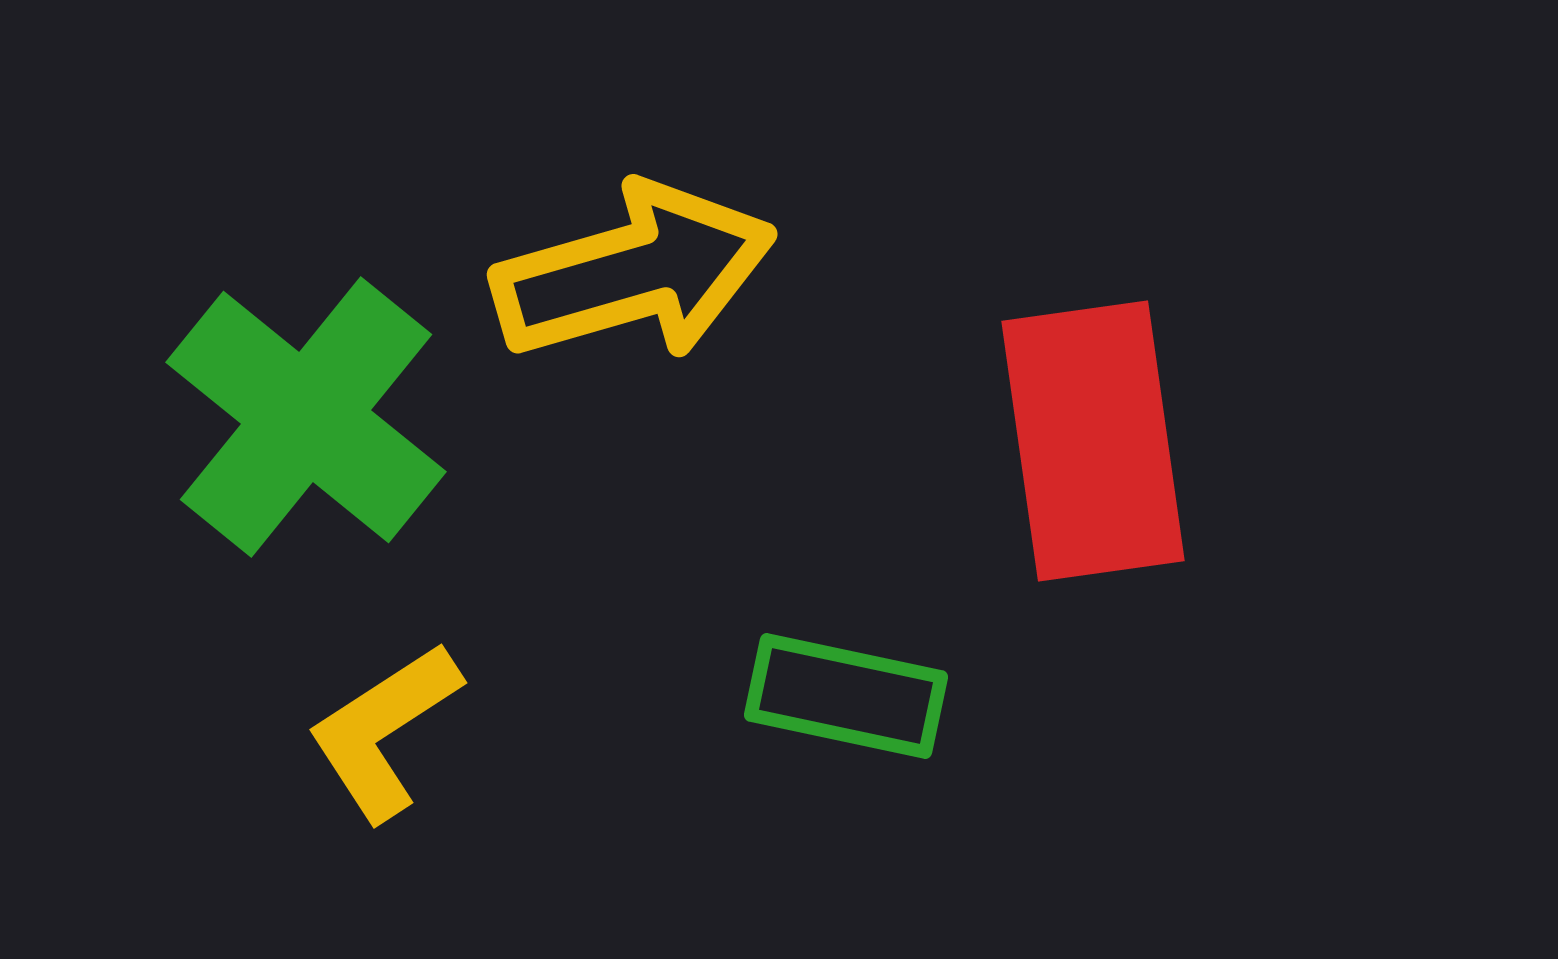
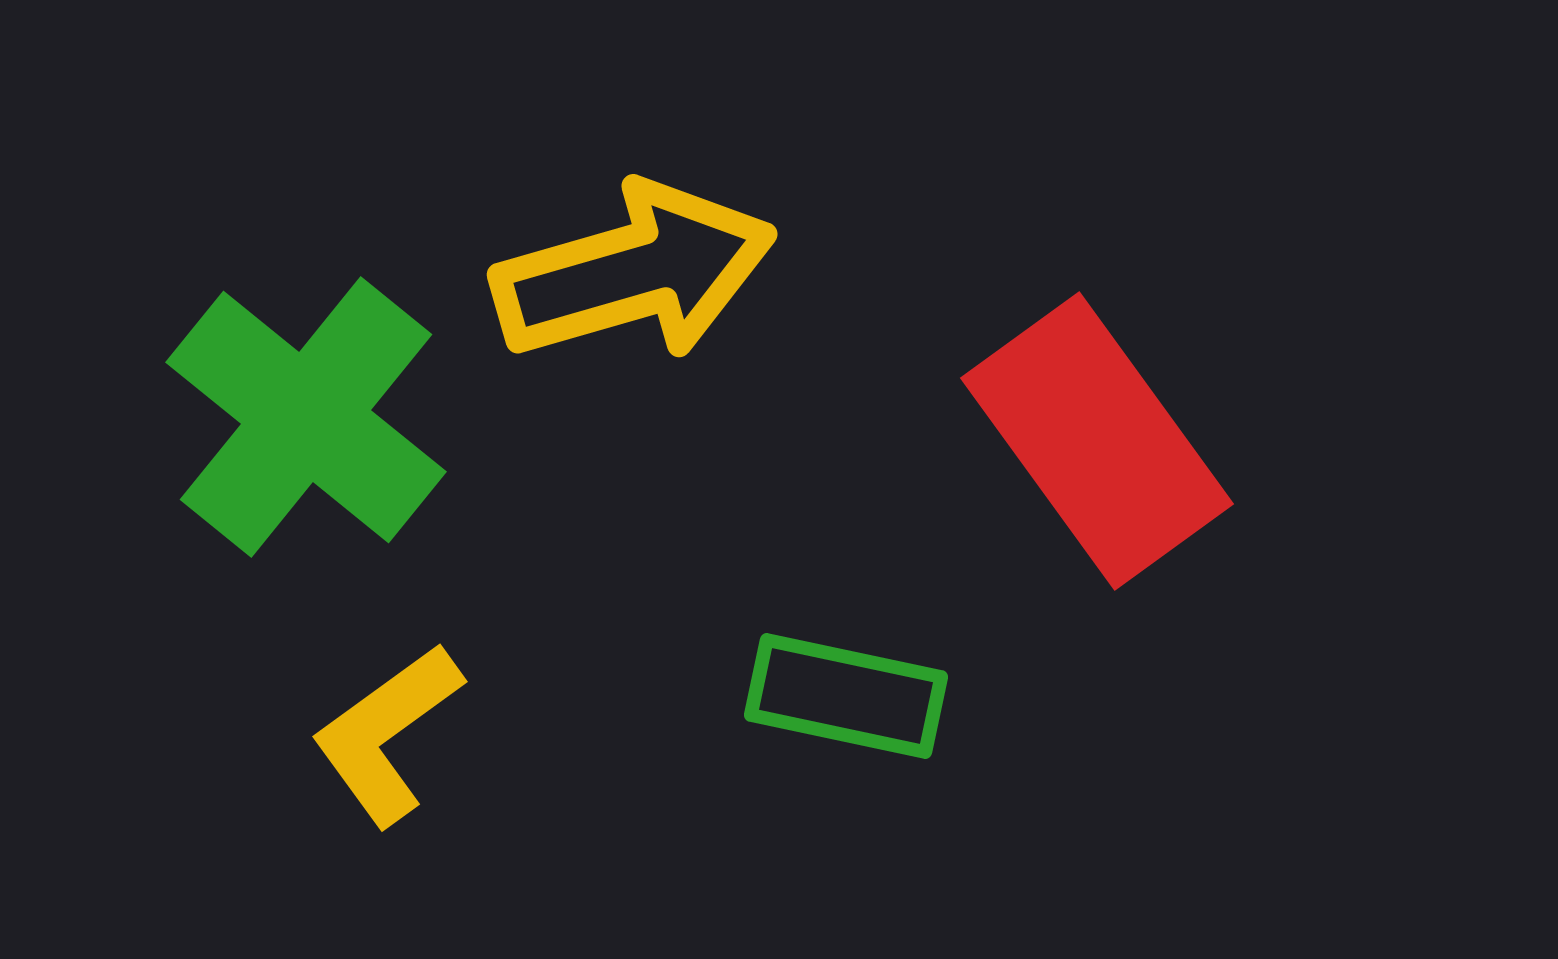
red rectangle: moved 4 px right; rotated 28 degrees counterclockwise
yellow L-shape: moved 3 px right, 3 px down; rotated 3 degrees counterclockwise
